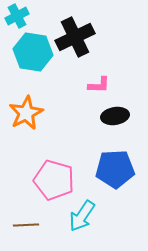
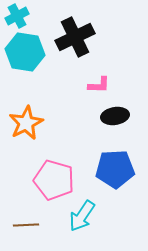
cyan hexagon: moved 8 px left
orange star: moved 10 px down
